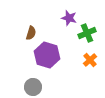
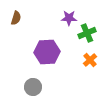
purple star: rotated 14 degrees counterclockwise
brown semicircle: moved 15 px left, 15 px up
purple hexagon: moved 3 px up; rotated 20 degrees counterclockwise
